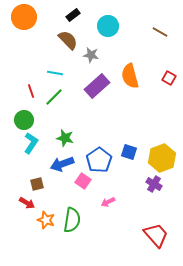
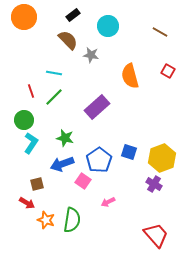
cyan line: moved 1 px left
red square: moved 1 px left, 7 px up
purple rectangle: moved 21 px down
